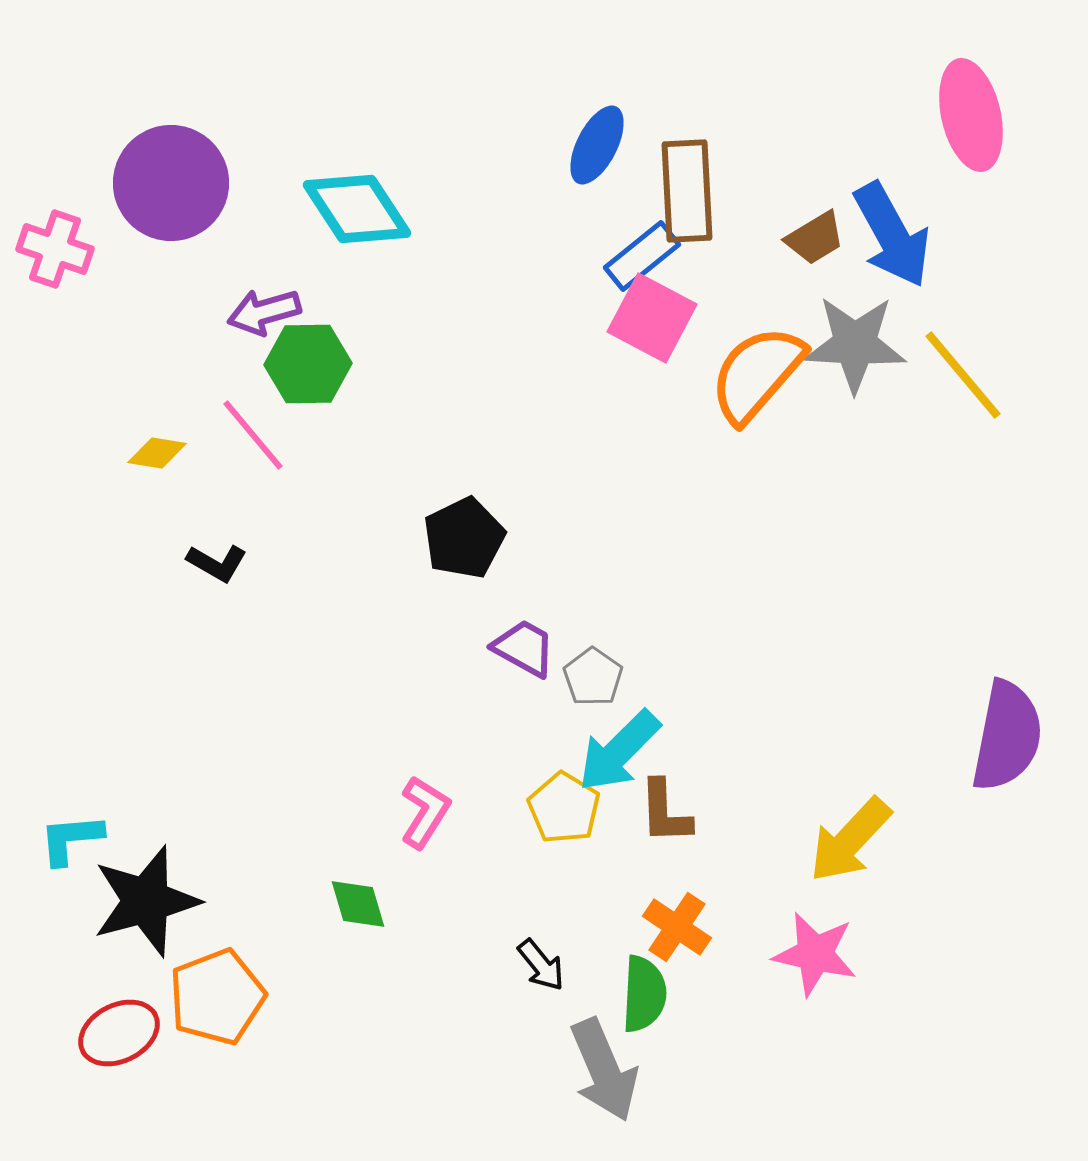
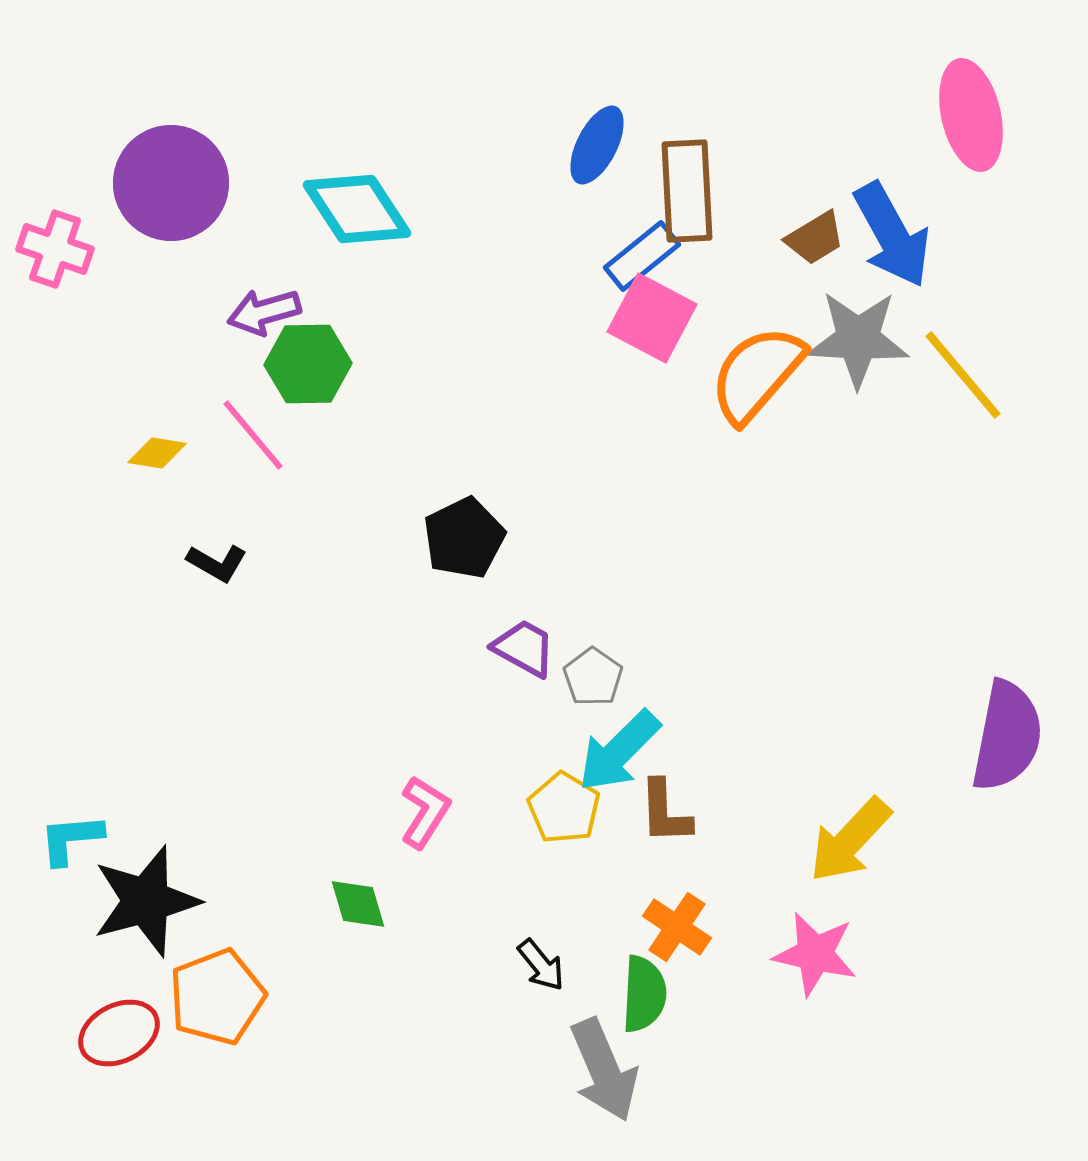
gray star: moved 3 px right, 5 px up
